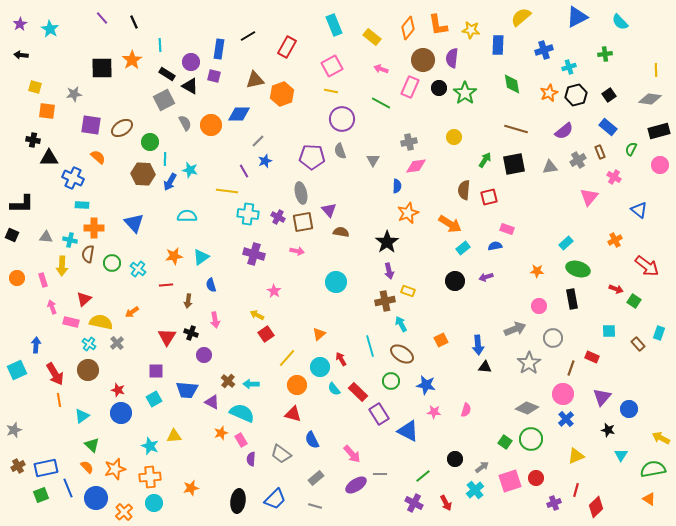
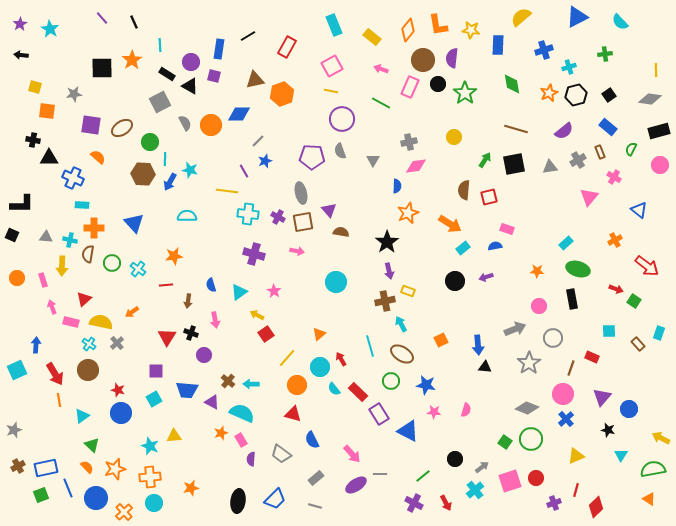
orange diamond at (408, 28): moved 2 px down
black circle at (439, 88): moved 1 px left, 4 px up
gray square at (164, 100): moved 4 px left, 2 px down
cyan triangle at (201, 257): moved 38 px right, 35 px down
